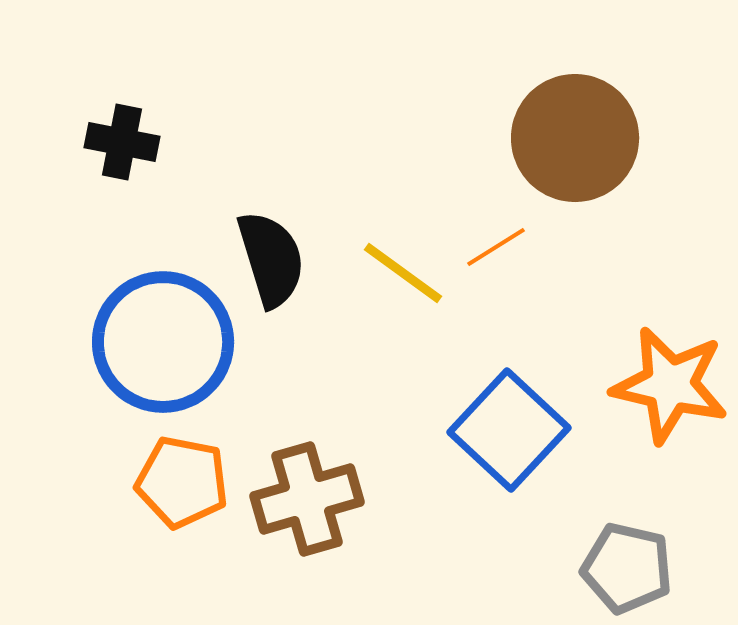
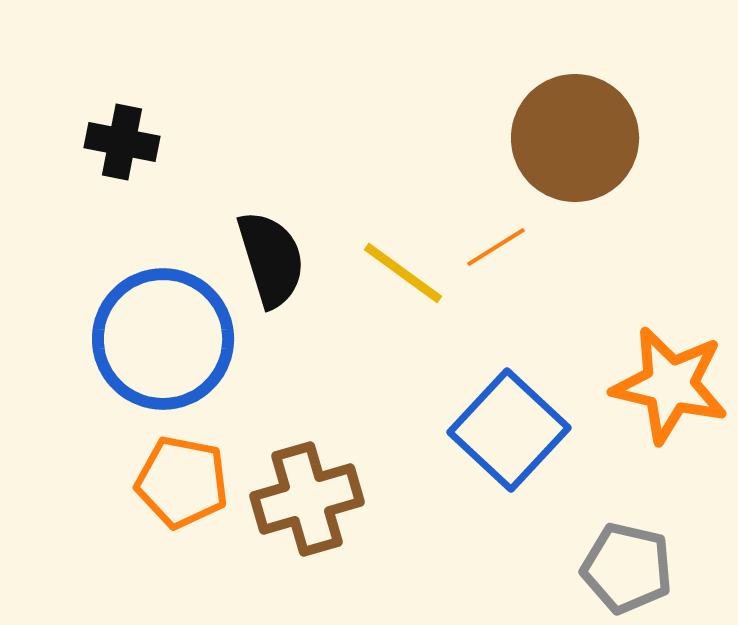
blue circle: moved 3 px up
